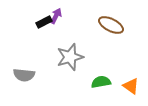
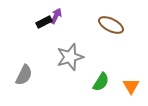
gray semicircle: rotated 70 degrees counterclockwise
green semicircle: rotated 132 degrees clockwise
orange triangle: rotated 24 degrees clockwise
